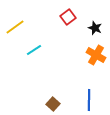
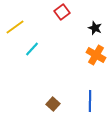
red square: moved 6 px left, 5 px up
cyan line: moved 2 px left, 1 px up; rotated 14 degrees counterclockwise
blue line: moved 1 px right, 1 px down
